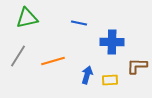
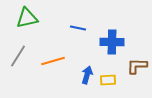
blue line: moved 1 px left, 5 px down
yellow rectangle: moved 2 px left
